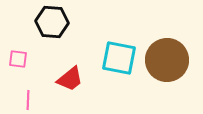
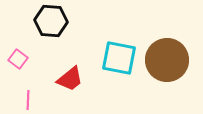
black hexagon: moved 1 px left, 1 px up
pink square: rotated 30 degrees clockwise
